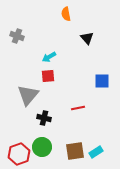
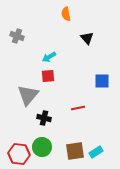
red hexagon: rotated 25 degrees clockwise
